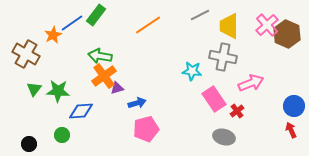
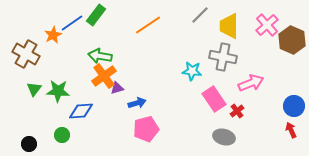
gray line: rotated 18 degrees counterclockwise
brown hexagon: moved 5 px right, 6 px down
